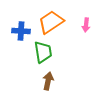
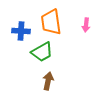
orange trapezoid: rotated 64 degrees counterclockwise
green trapezoid: moved 1 px left; rotated 70 degrees clockwise
